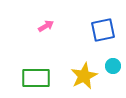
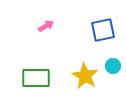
yellow star: moved 1 px right; rotated 16 degrees counterclockwise
